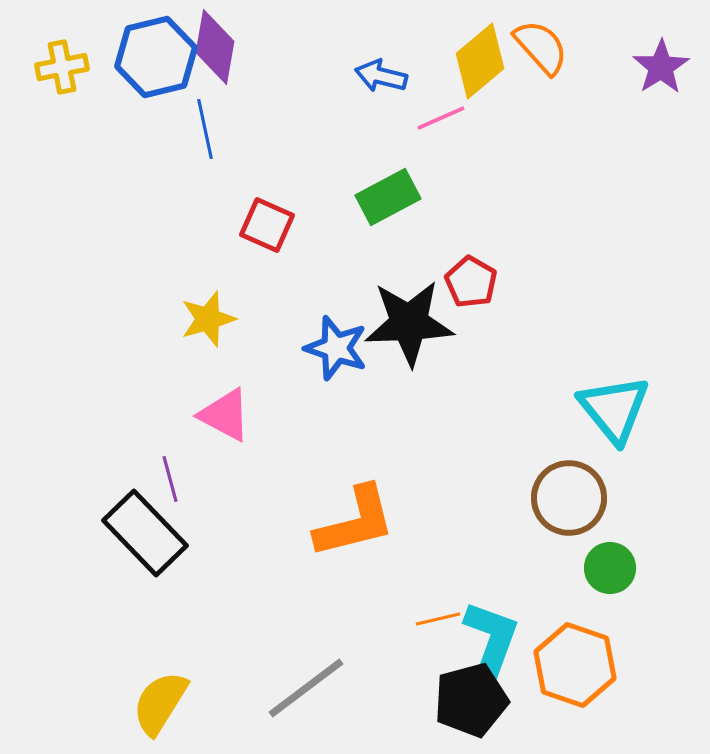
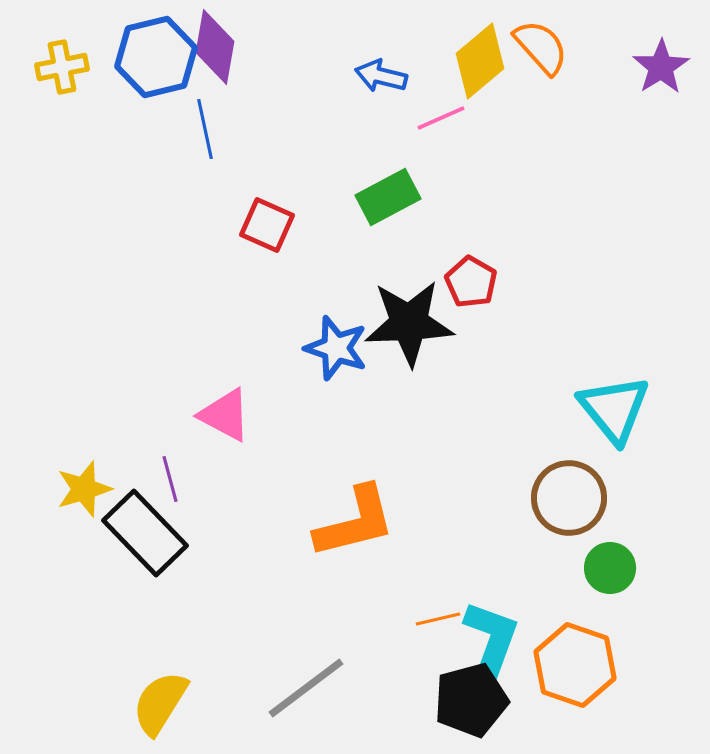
yellow star: moved 124 px left, 170 px down
